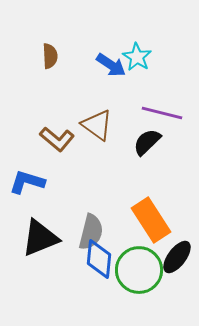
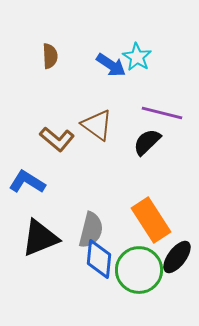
blue L-shape: rotated 15 degrees clockwise
gray semicircle: moved 2 px up
